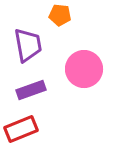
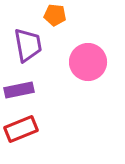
orange pentagon: moved 5 px left
pink circle: moved 4 px right, 7 px up
purple rectangle: moved 12 px left; rotated 8 degrees clockwise
